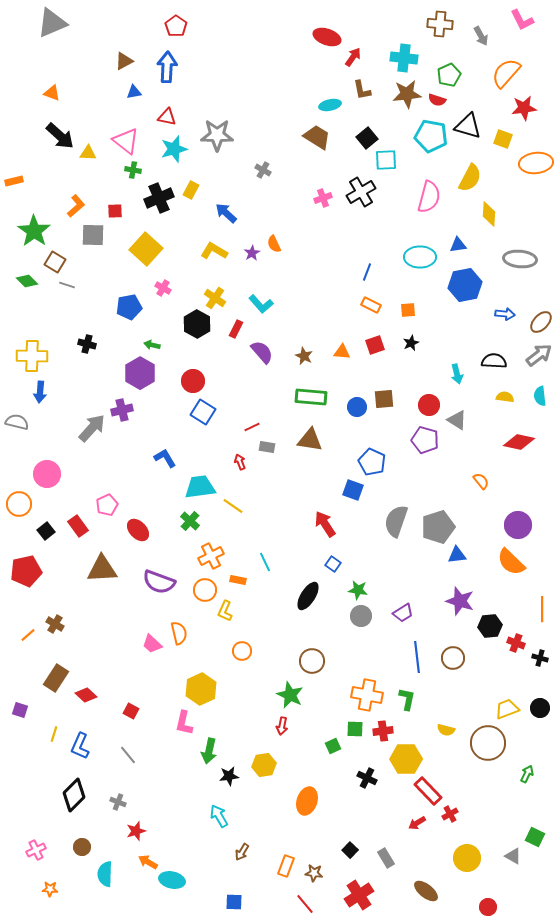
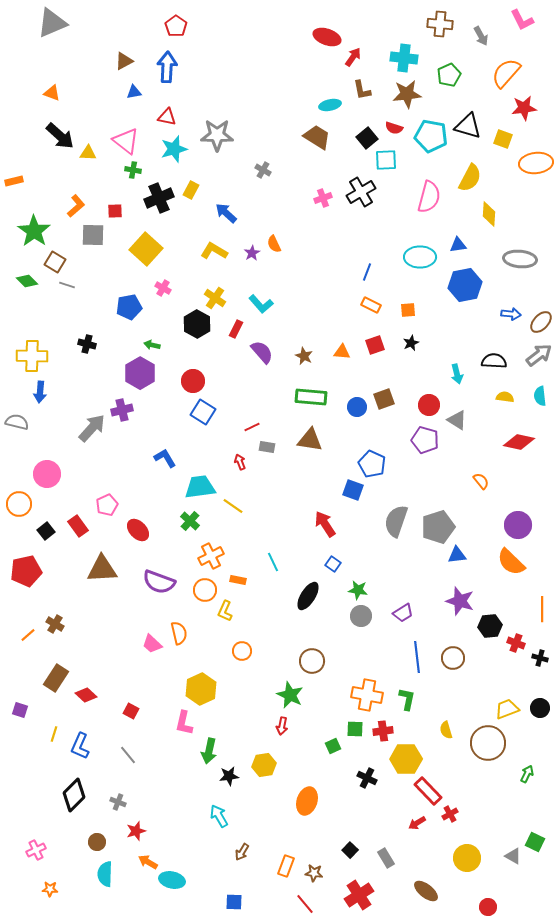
red semicircle at (437, 100): moved 43 px left, 28 px down
blue arrow at (505, 314): moved 6 px right
brown square at (384, 399): rotated 15 degrees counterclockwise
blue pentagon at (372, 462): moved 2 px down
cyan line at (265, 562): moved 8 px right
yellow semicircle at (446, 730): rotated 60 degrees clockwise
green square at (535, 837): moved 5 px down
brown circle at (82, 847): moved 15 px right, 5 px up
